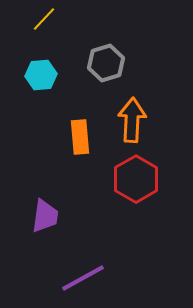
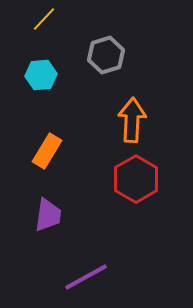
gray hexagon: moved 8 px up
orange rectangle: moved 33 px left, 14 px down; rotated 36 degrees clockwise
purple trapezoid: moved 3 px right, 1 px up
purple line: moved 3 px right, 1 px up
